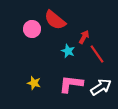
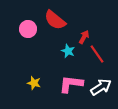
pink circle: moved 4 px left
